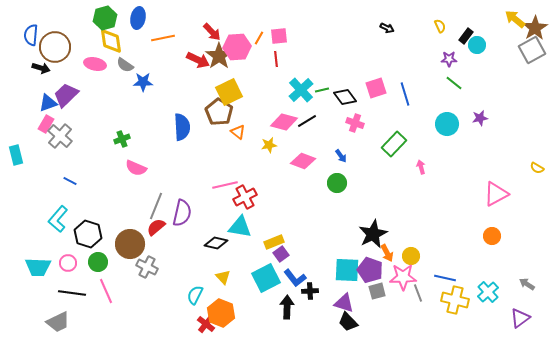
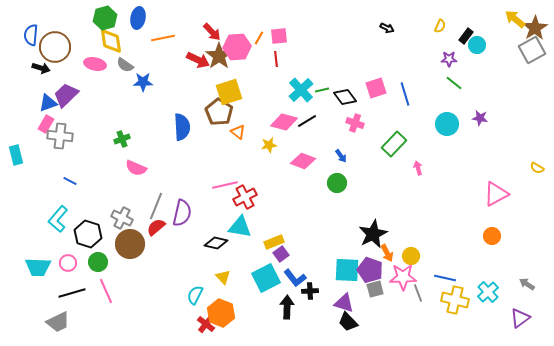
yellow semicircle at (440, 26): rotated 48 degrees clockwise
yellow square at (229, 92): rotated 8 degrees clockwise
purple star at (480, 118): rotated 21 degrees clockwise
gray cross at (60, 136): rotated 35 degrees counterclockwise
pink arrow at (421, 167): moved 3 px left, 1 px down
gray cross at (147, 267): moved 25 px left, 49 px up
gray square at (377, 291): moved 2 px left, 2 px up
black line at (72, 293): rotated 24 degrees counterclockwise
